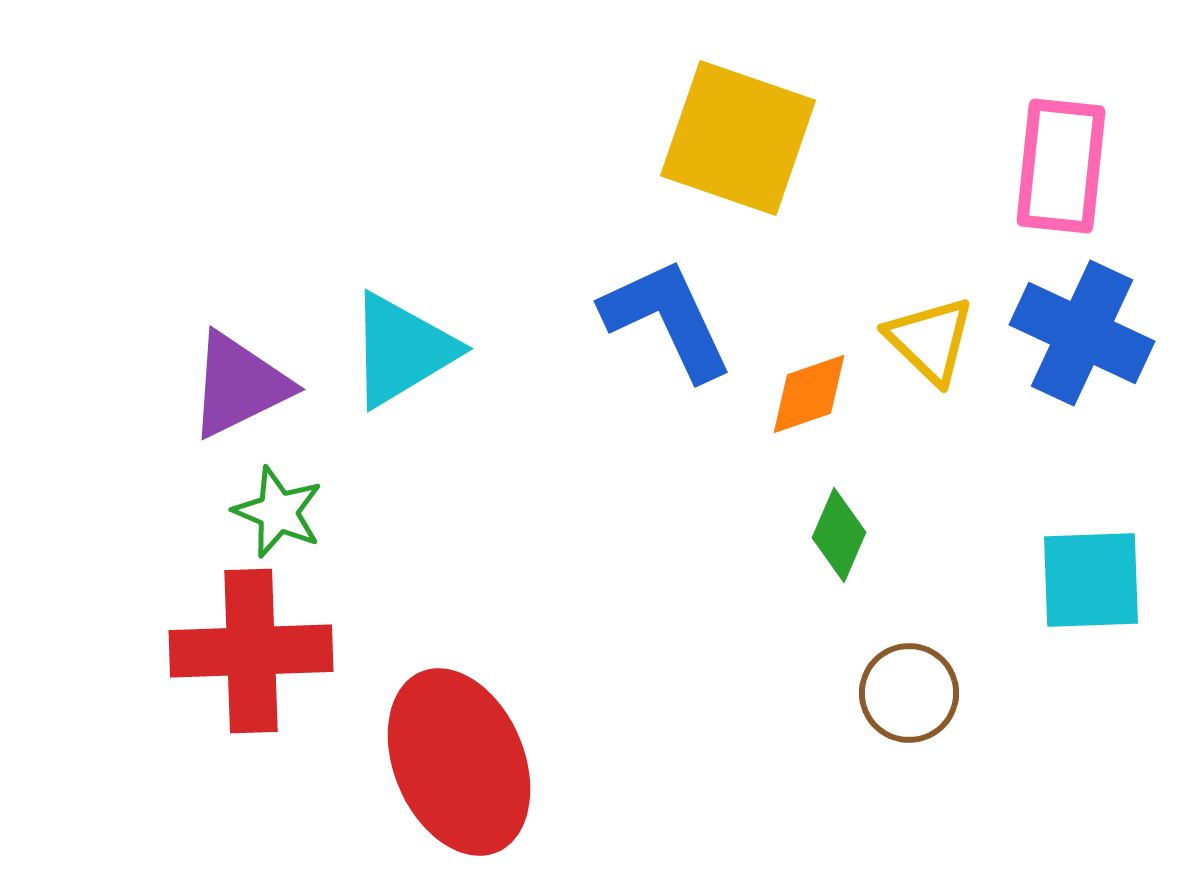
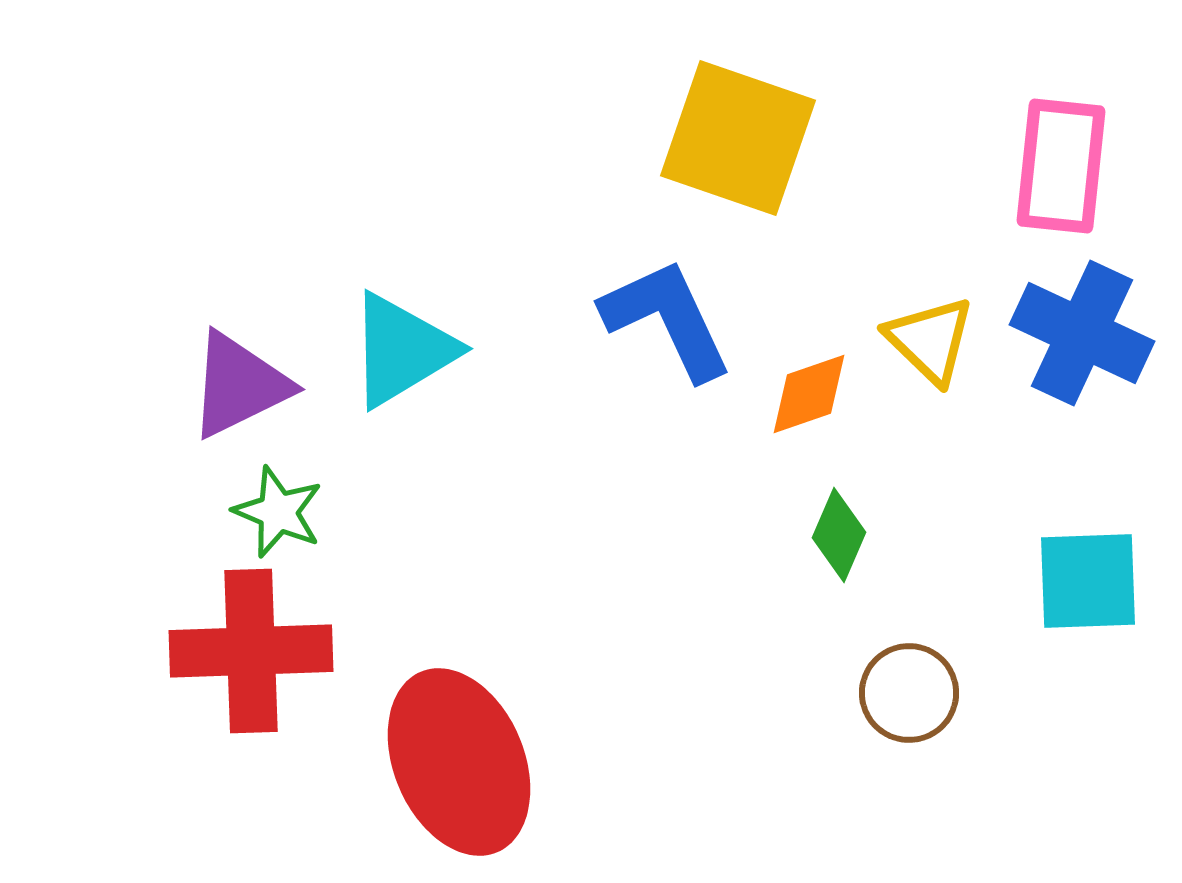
cyan square: moved 3 px left, 1 px down
